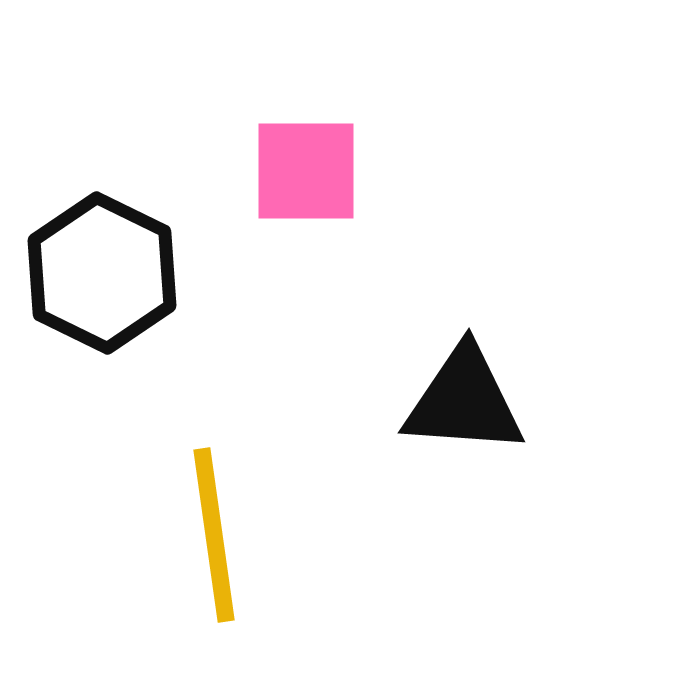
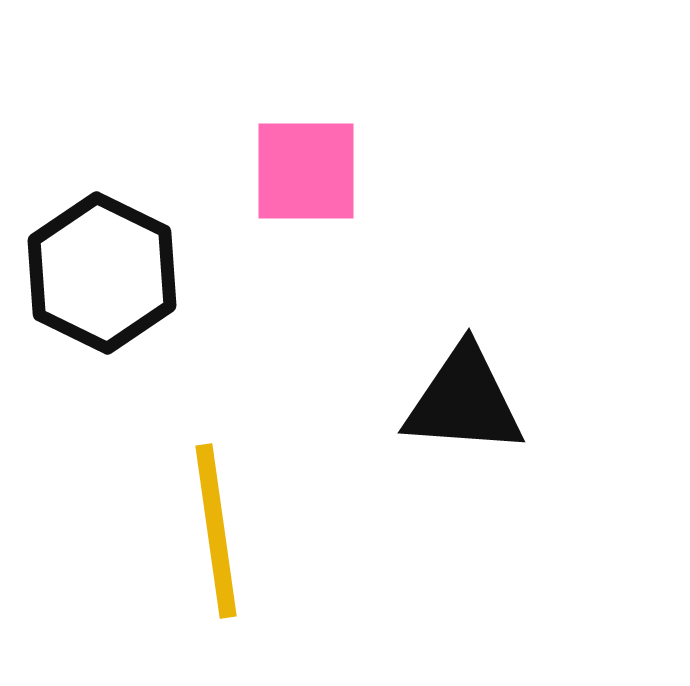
yellow line: moved 2 px right, 4 px up
